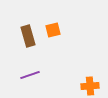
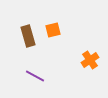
purple line: moved 5 px right, 1 px down; rotated 48 degrees clockwise
orange cross: moved 26 px up; rotated 30 degrees counterclockwise
